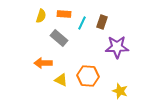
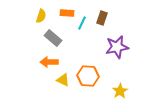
orange rectangle: moved 3 px right, 1 px up
brown rectangle: moved 4 px up
gray rectangle: moved 6 px left
purple star: rotated 10 degrees counterclockwise
orange arrow: moved 6 px right, 1 px up
yellow triangle: moved 2 px right
yellow star: rotated 21 degrees clockwise
